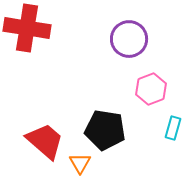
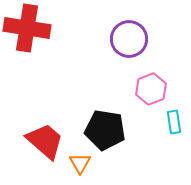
cyan rectangle: moved 1 px right, 6 px up; rotated 25 degrees counterclockwise
